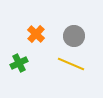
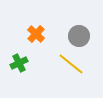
gray circle: moved 5 px right
yellow line: rotated 16 degrees clockwise
